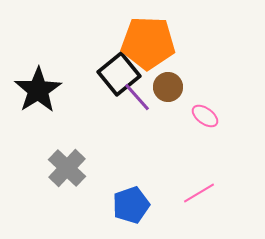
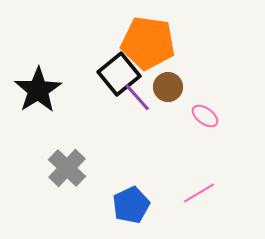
orange pentagon: rotated 6 degrees clockwise
blue pentagon: rotated 6 degrees counterclockwise
